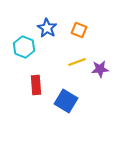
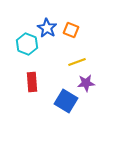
orange square: moved 8 px left
cyan hexagon: moved 3 px right, 3 px up
purple star: moved 14 px left, 14 px down
red rectangle: moved 4 px left, 3 px up
